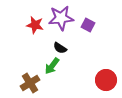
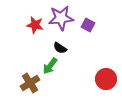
green arrow: moved 2 px left
red circle: moved 1 px up
